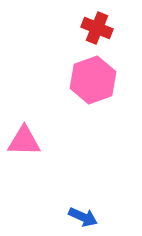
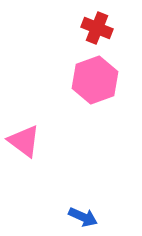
pink hexagon: moved 2 px right
pink triangle: rotated 36 degrees clockwise
